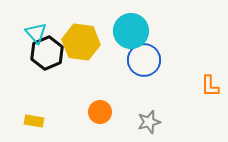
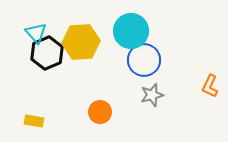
yellow hexagon: rotated 12 degrees counterclockwise
orange L-shape: rotated 25 degrees clockwise
gray star: moved 3 px right, 27 px up
